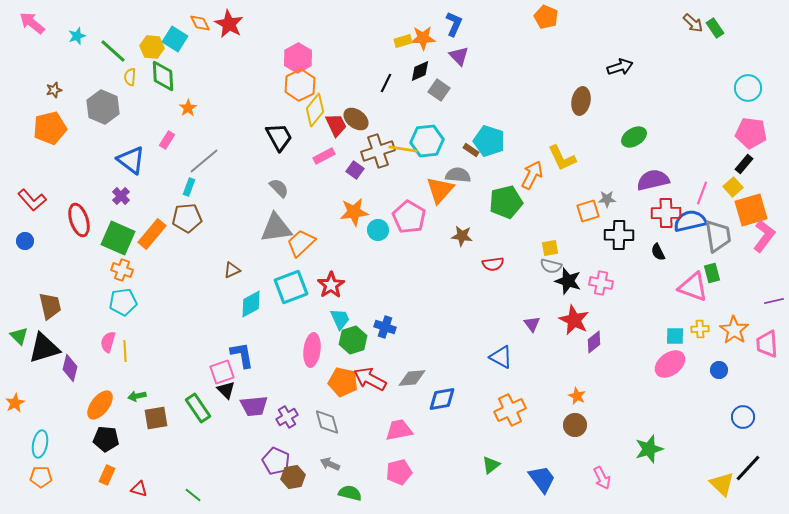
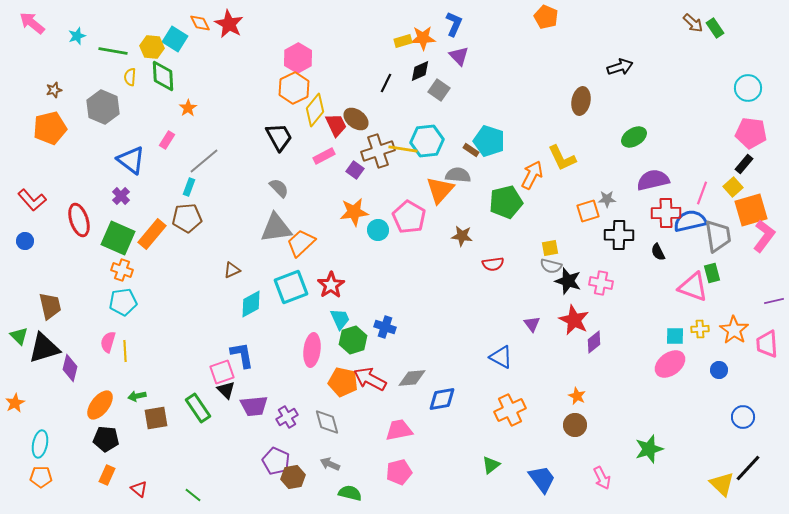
green line at (113, 51): rotated 32 degrees counterclockwise
orange hexagon at (300, 85): moved 6 px left, 3 px down
red triangle at (139, 489): rotated 24 degrees clockwise
